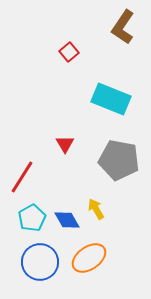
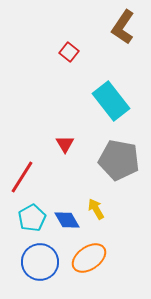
red square: rotated 12 degrees counterclockwise
cyan rectangle: moved 2 px down; rotated 30 degrees clockwise
